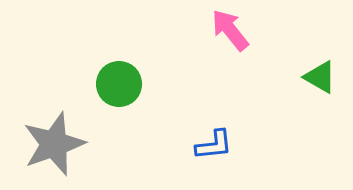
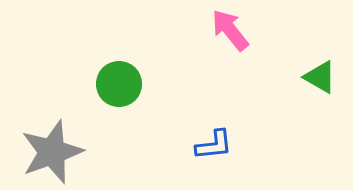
gray star: moved 2 px left, 8 px down
